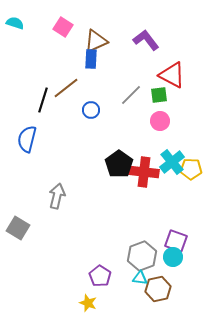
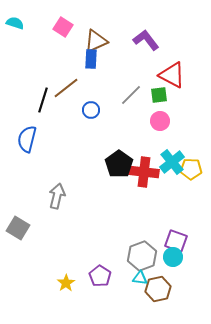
yellow star: moved 22 px left, 20 px up; rotated 18 degrees clockwise
